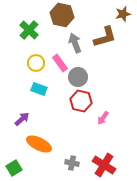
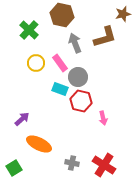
cyan rectangle: moved 21 px right
pink arrow: rotated 48 degrees counterclockwise
